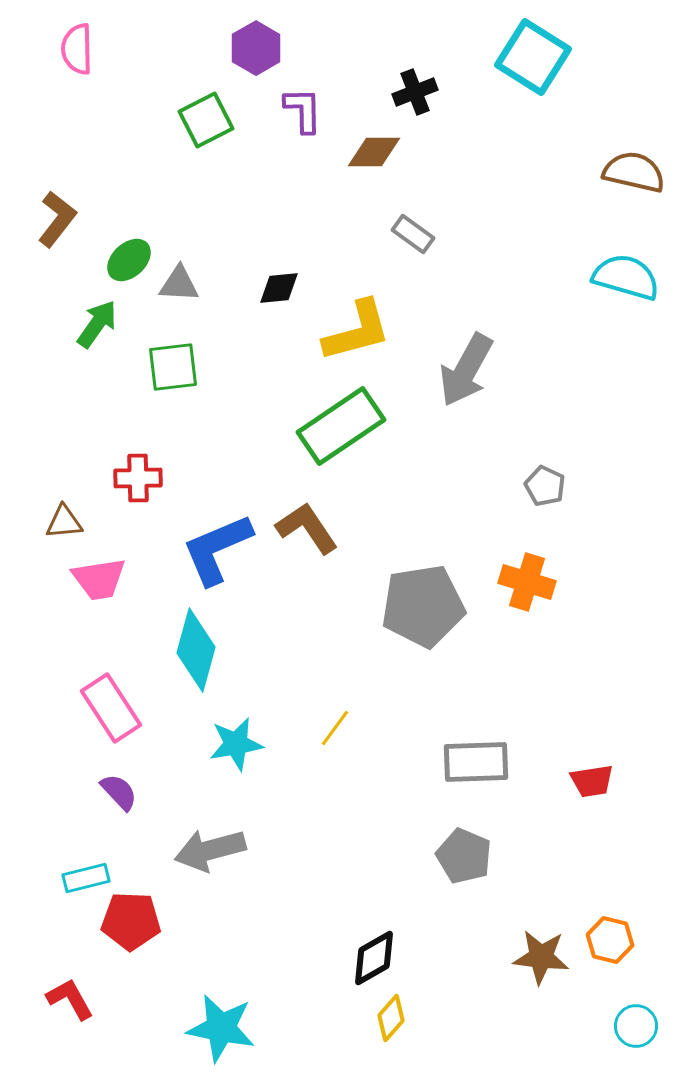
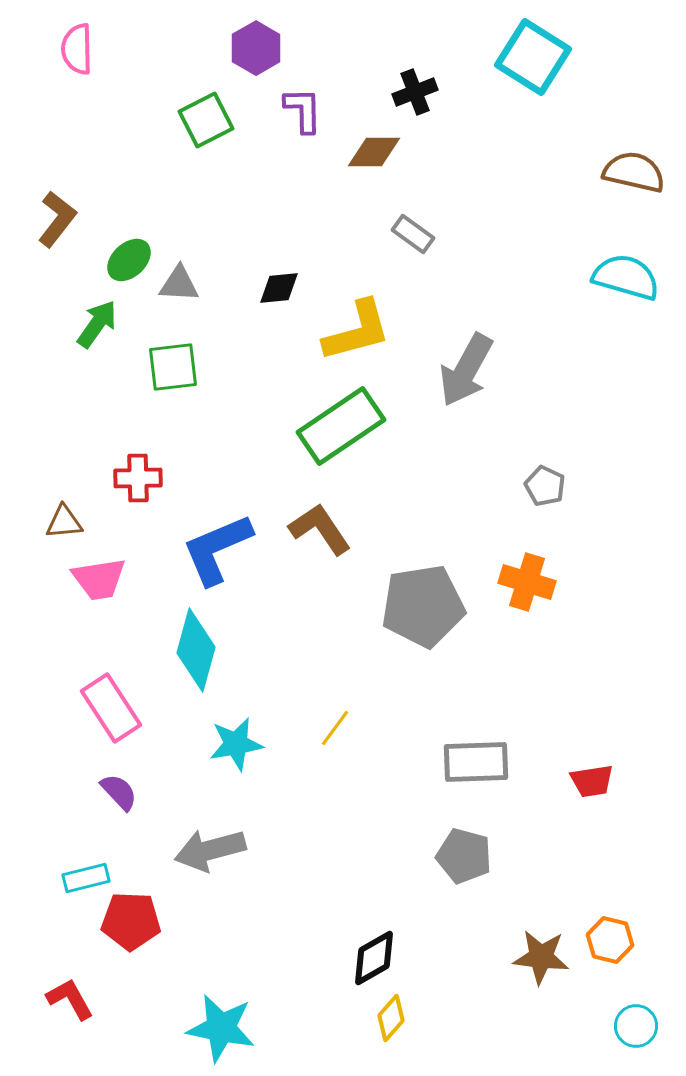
brown L-shape at (307, 528): moved 13 px right, 1 px down
gray pentagon at (464, 856): rotated 8 degrees counterclockwise
